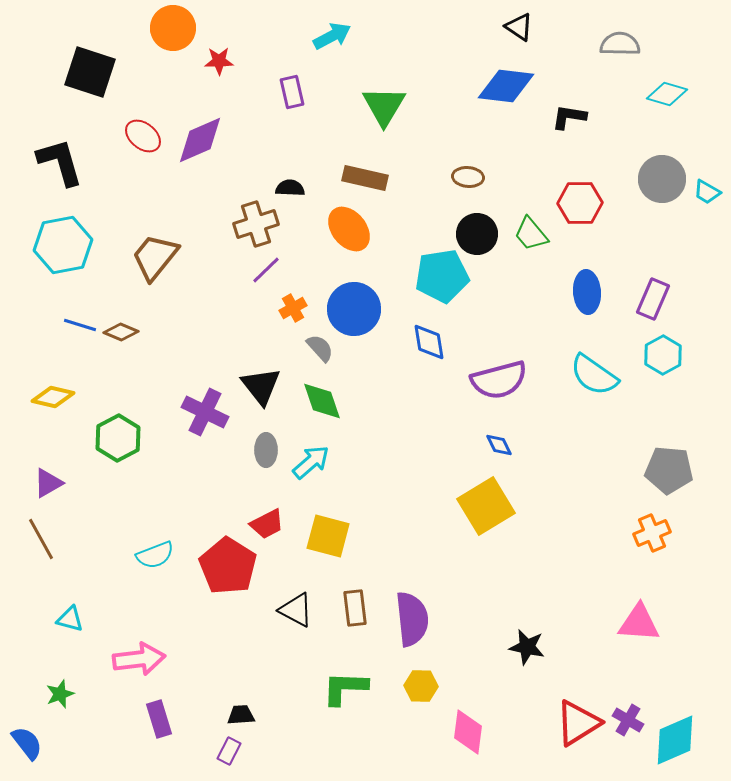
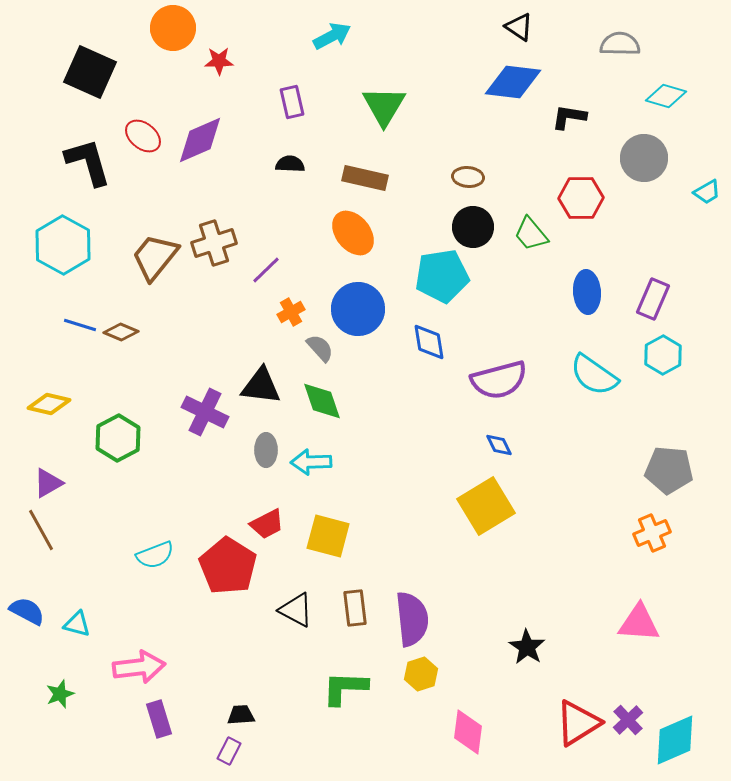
black square at (90, 72): rotated 6 degrees clockwise
blue diamond at (506, 86): moved 7 px right, 4 px up
purple rectangle at (292, 92): moved 10 px down
cyan diamond at (667, 94): moved 1 px left, 2 px down
black L-shape at (60, 162): moved 28 px right
gray circle at (662, 179): moved 18 px left, 21 px up
black semicircle at (290, 188): moved 24 px up
cyan trapezoid at (707, 192): rotated 60 degrees counterclockwise
red hexagon at (580, 203): moved 1 px right, 5 px up
brown cross at (256, 224): moved 42 px left, 19 px down
orange ellipse at (349, 229): moved 4 px right, 4 px down
black circle at (477, 234): moved 4 px left, 7 px up
cyan hexagon at (63, 245): rotated 20 degrees counterclockwise
orange cross at (293, 308): moved 2 px left, 4 px down
blue circle at (354, 309): moved 4 px right
black triangle at (261, 386): rotated 45 degrees counterclockwise
yellow diamond at (53, 397): moved 4 px left, 7 px down
cyan arrow at (311, 462): rotated 141 degrees counterclockwise
brown line at (41, 539): moved 9 px up
cyan triangle at (70, 619): moved 7 px right, 5 px down
black star at (527, 647): rotated 21 degrees clockwise
pink arrow at (139, 659): moved 8 px down
yellow hexagon at (421, 686): moved 12 px up; rotated 20 degrees counterclockwise
purple cross at (628, 720): rotated 16 degrees clockwise
blue semicircle at (27, 743): moved 132 px up; rotated 24 degrees counterclockwise
